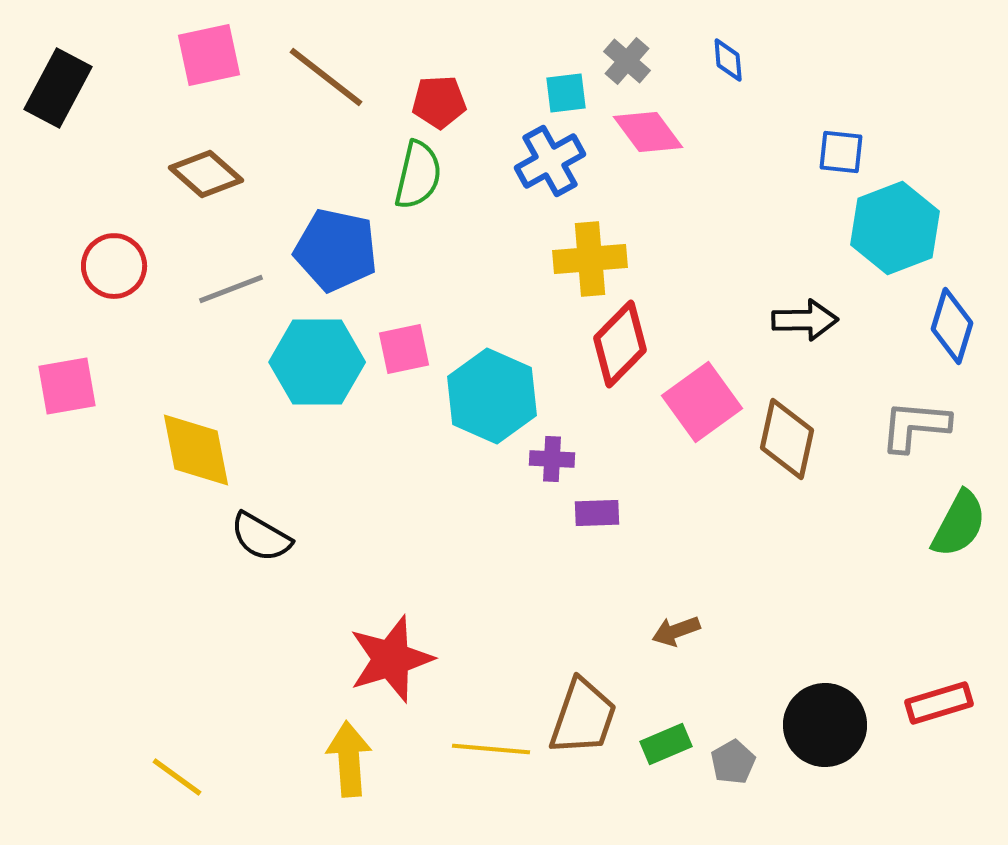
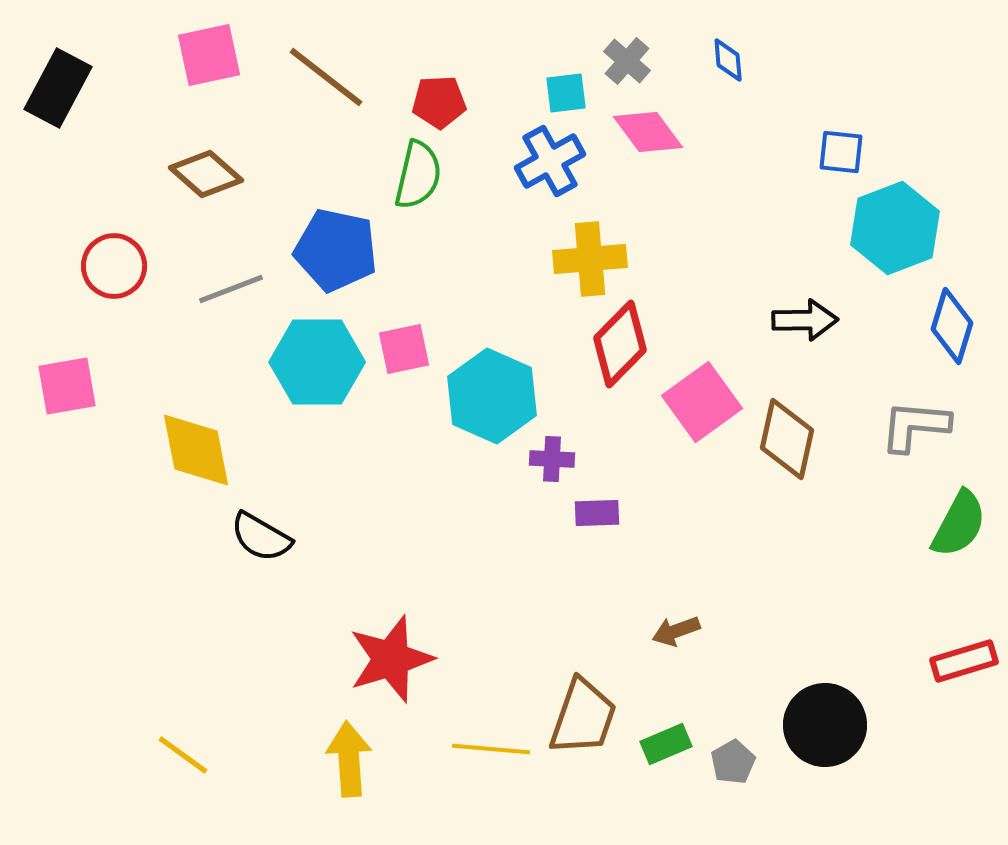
red rectangle at (939, 703): moved 25 px right, 42 px up
yellow line at (177, 777): moved 6 px right, 22 px up
